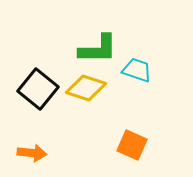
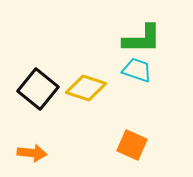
green L-shape: moved 44 px right, 10 px up
